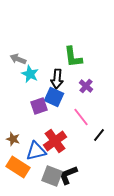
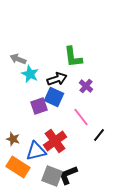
black arrow: rotated 114 degrees counterclockwise
